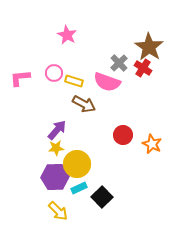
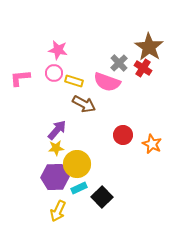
pink star: moved 9 px left, 15 px down; rotated 18 degrees counterclockwise
yellow arrow: rotated 70 degrees clockwise
